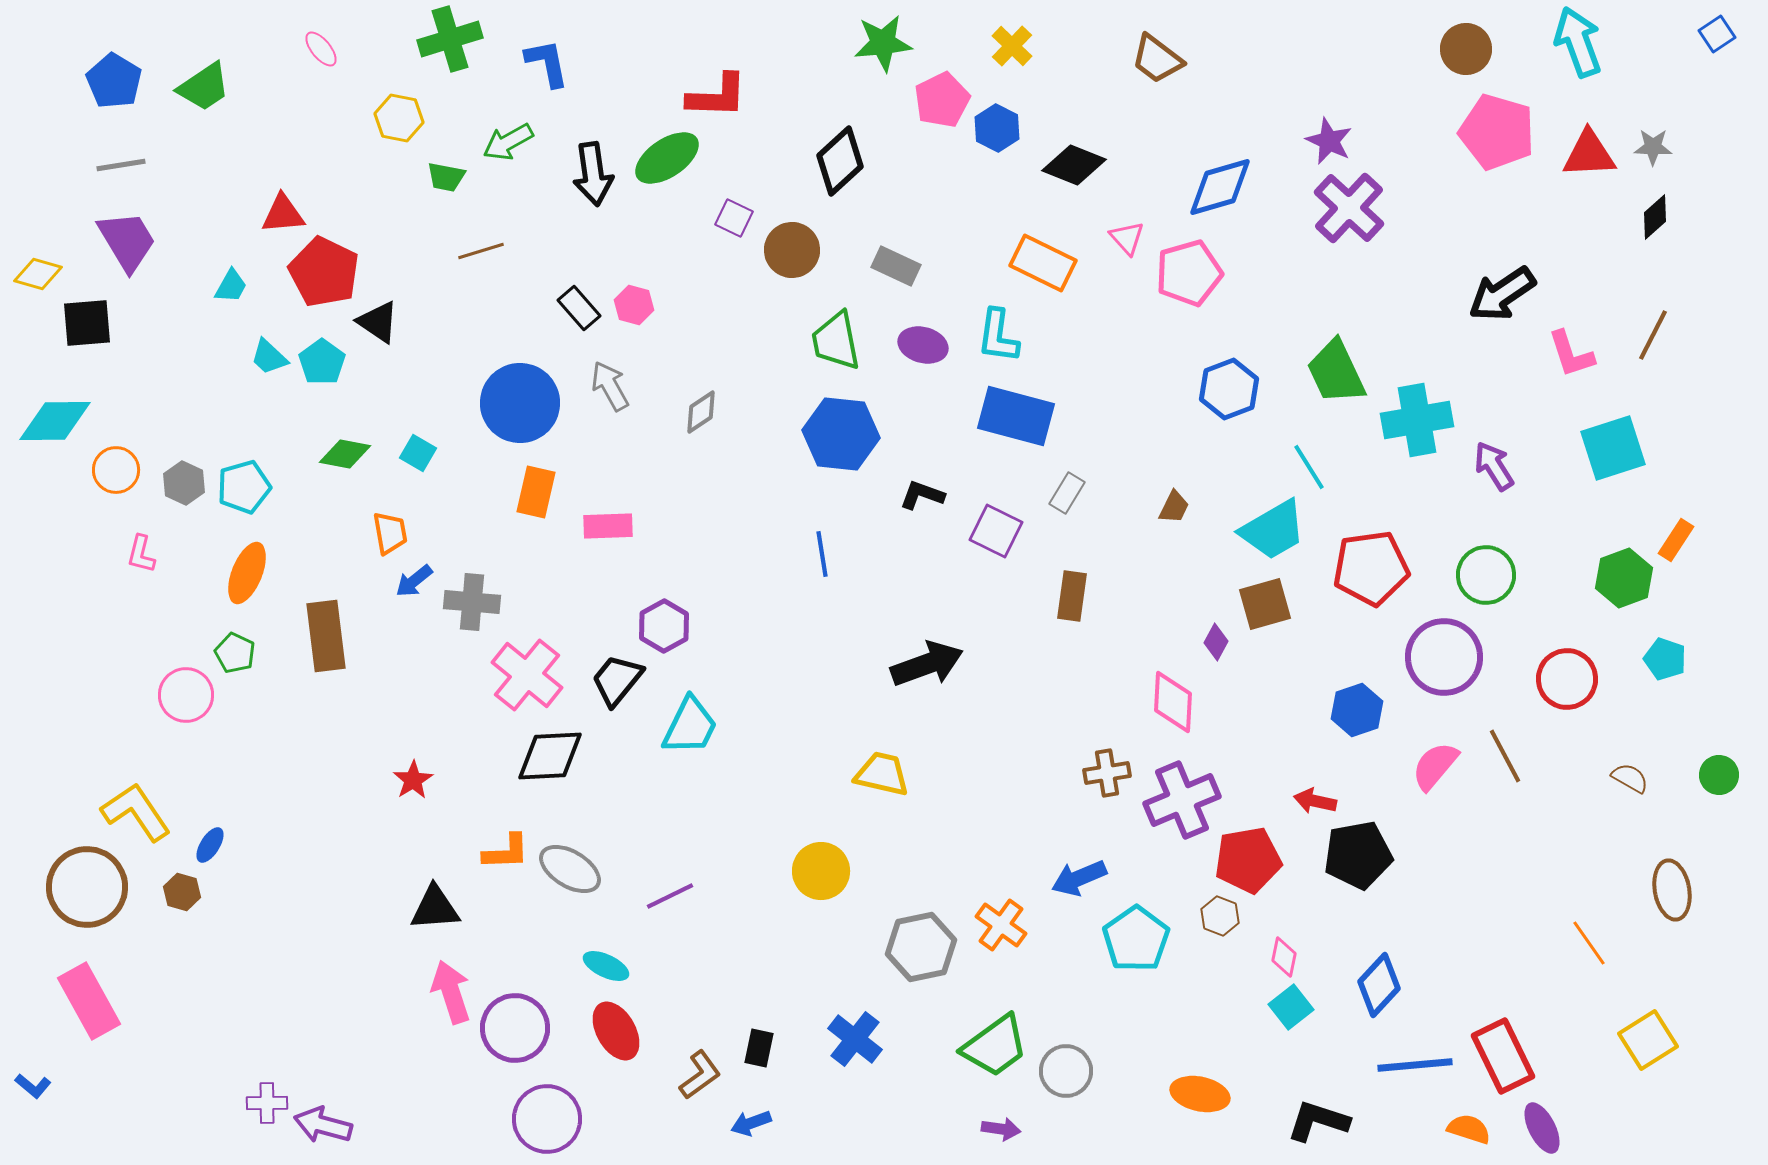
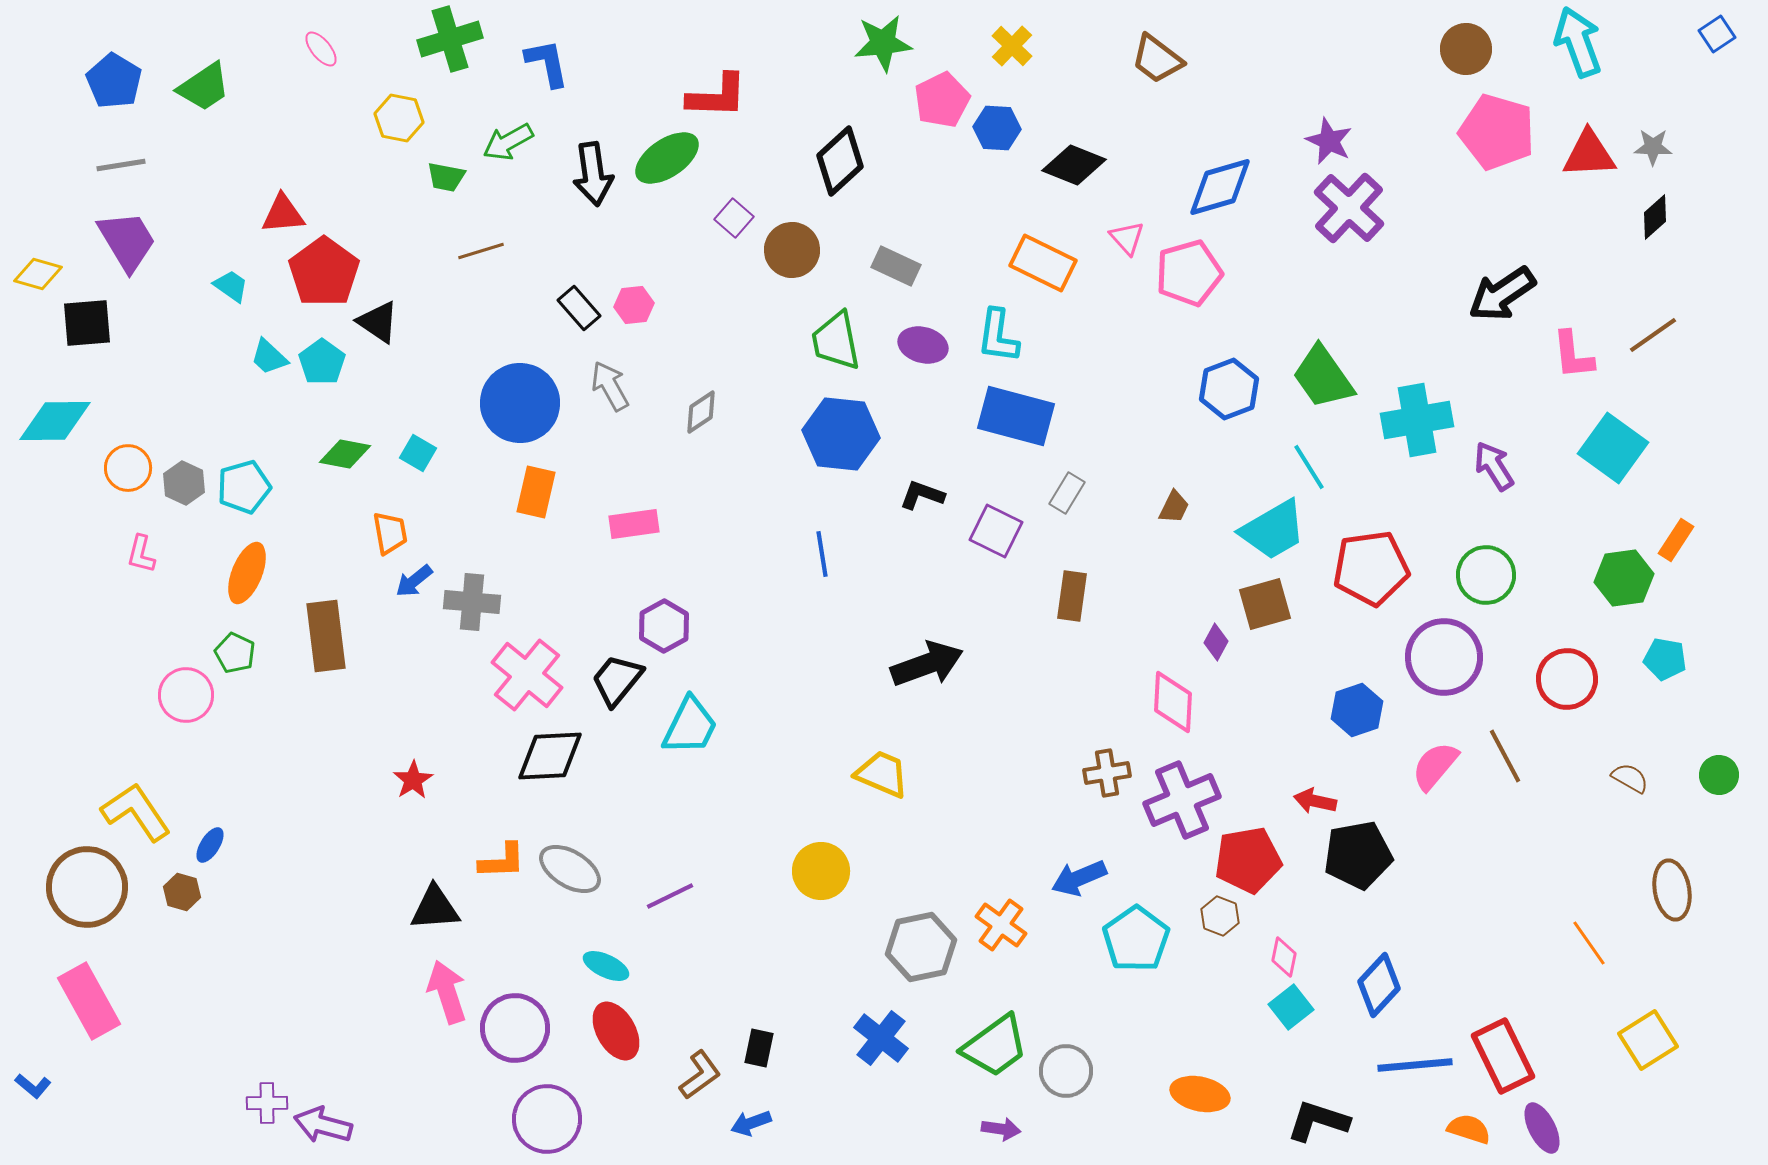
blue hexagon at (997, 128): rotated 24 degrees counterclockwise
purple square at (734, 218): rotated 15 degrees clockwise
red pentagon at (324, 272): rotated 10 degrees clockwise
cyan trapezoid at (231, 286): rotated 84 degrees counterclockwise
pink hexagon at (634, 305): rotated 21 degrees counterclockwise
brown line at (1653, 335): rotated 28 degrees clockwise
pink L-shape at (1571, 354): moved 2 px right, 1 px down; rotated 12 degrees clockwise
green trapezoid at (1336, 372): moved 13 px left, 5 px down; rotated 10 degrees counterclockwise
cyan square at (1613, 448): rotated 36 degrees counterclockwise
orange circle at (116, 470): moved 12 px right, 2 px up
pink rectangle at (608, 526): moved 26 px right, 2 px up; rotated 6 degrees counterclockwise
green hexagon at (1624, 578): rotated 12 degrees clockwise
cyan pentagon at (1665, 659): rotated 9 degrees counterclockwise
yellow trapezoid at (882, 774): rotated 10 degrees clockwise
orange L-shape at (506, 852): moved 4 px left, 9 px down
pink arrow at (451, 992): moved 4 px left
blue cross at (855, 1039): moved 26 px right, 1 px up
